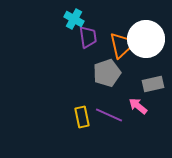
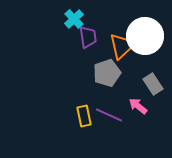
cyan cross: rotated 18 degrees clockwise
white circle: moved 1 px left, 3 px up
orange triangle: moved 1 px down
gray rectangle: rotated 70 degrees clockwise
yellow rectangle: moved 2 px right, 1 px up
